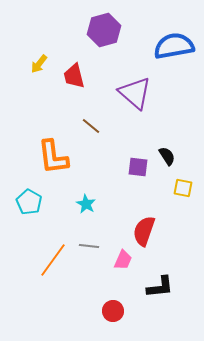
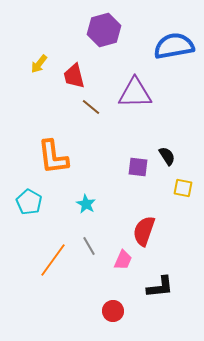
purple triangle: rotated 42 degrees counterclockwise
brown line: moved 19 px up
gray line: rotated 54 degrees clockwise
